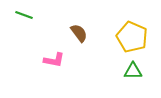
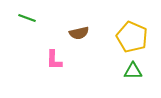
green line: moved 3 px right, 3 px down
brown semicircle: rotated 114 degrees clockwise
pink L-shape: rotated 80 degrees clockwise
